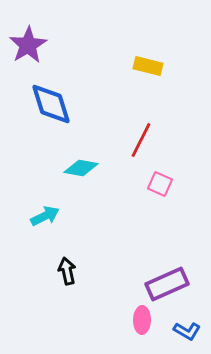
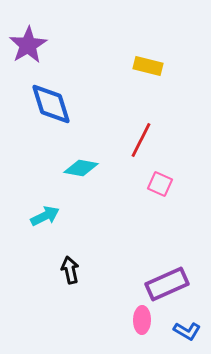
black arrow: moved 3 px right, 1 px up
